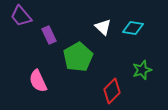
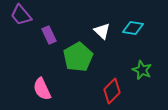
purple trapezoid: moved 1 px up
white triangle: moved 1 px left, 4 px down
green star: rotated 30 degrees counterclockwise
pink semicircle: moved 4 px right, 8 px down
